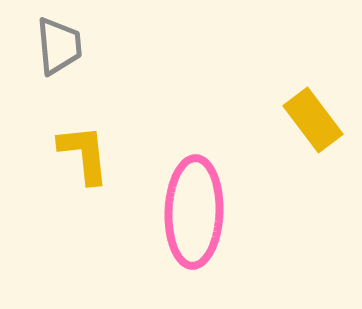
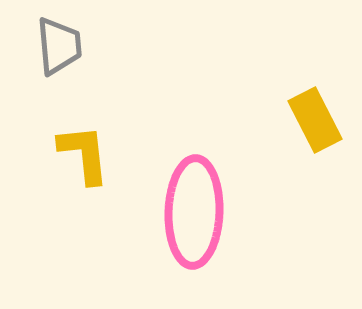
yellow rectangle: moved 2 px right; rotated 10 degrees clockwise
